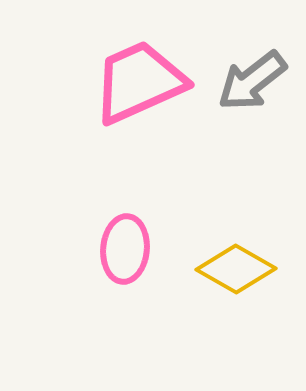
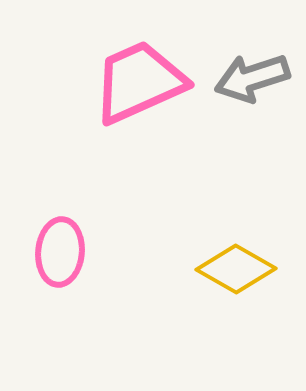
gray arrow: moved 3 px up; rotated 20 degrees clockwise
pink ellipse: moved 65 px left, 3 px down
